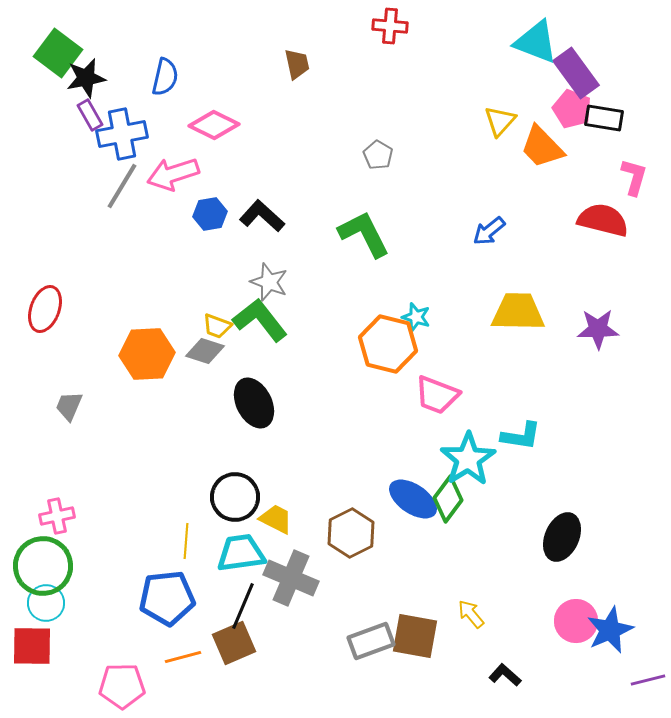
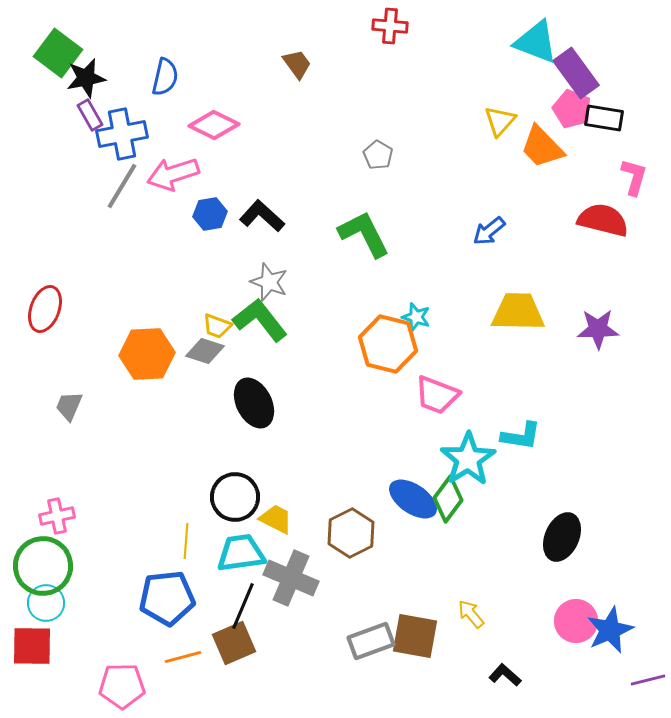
brown trapezoid at (297, 64): rotated 24 degrees counterclockwise
